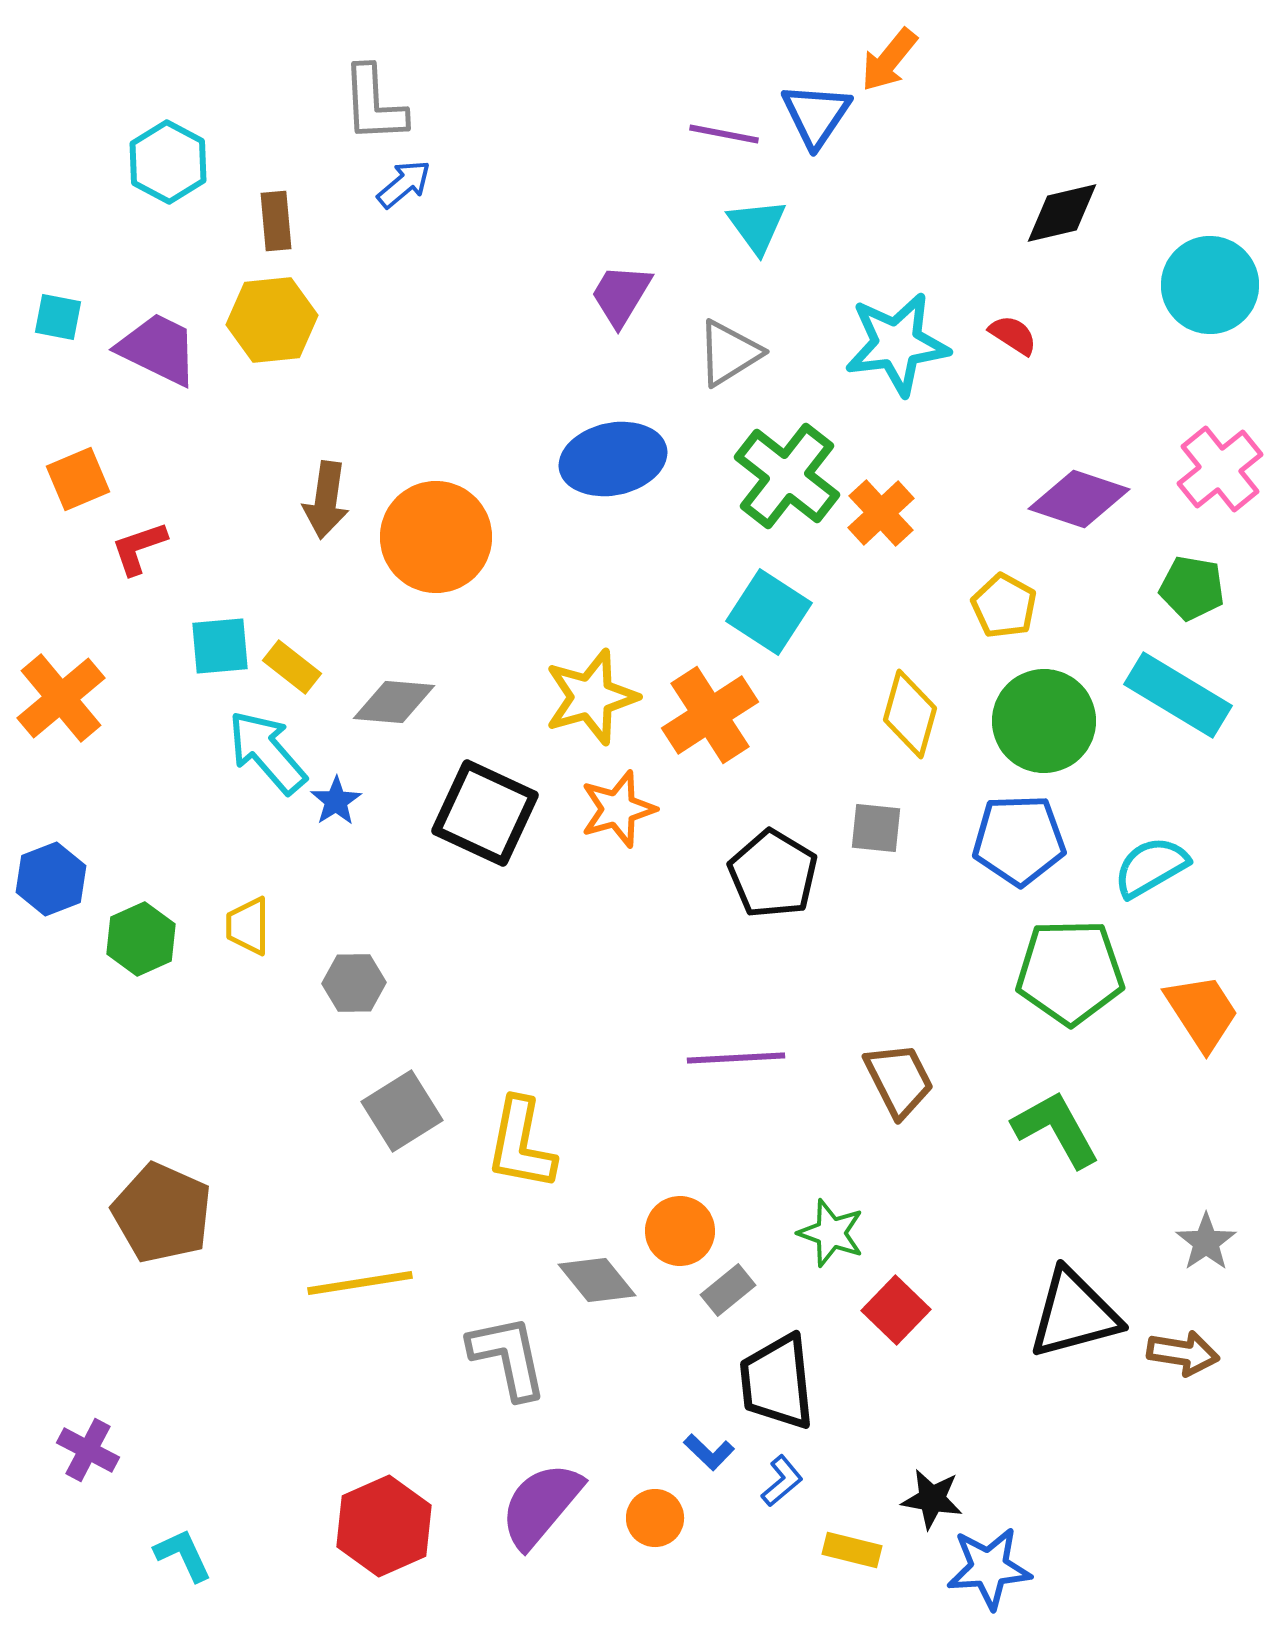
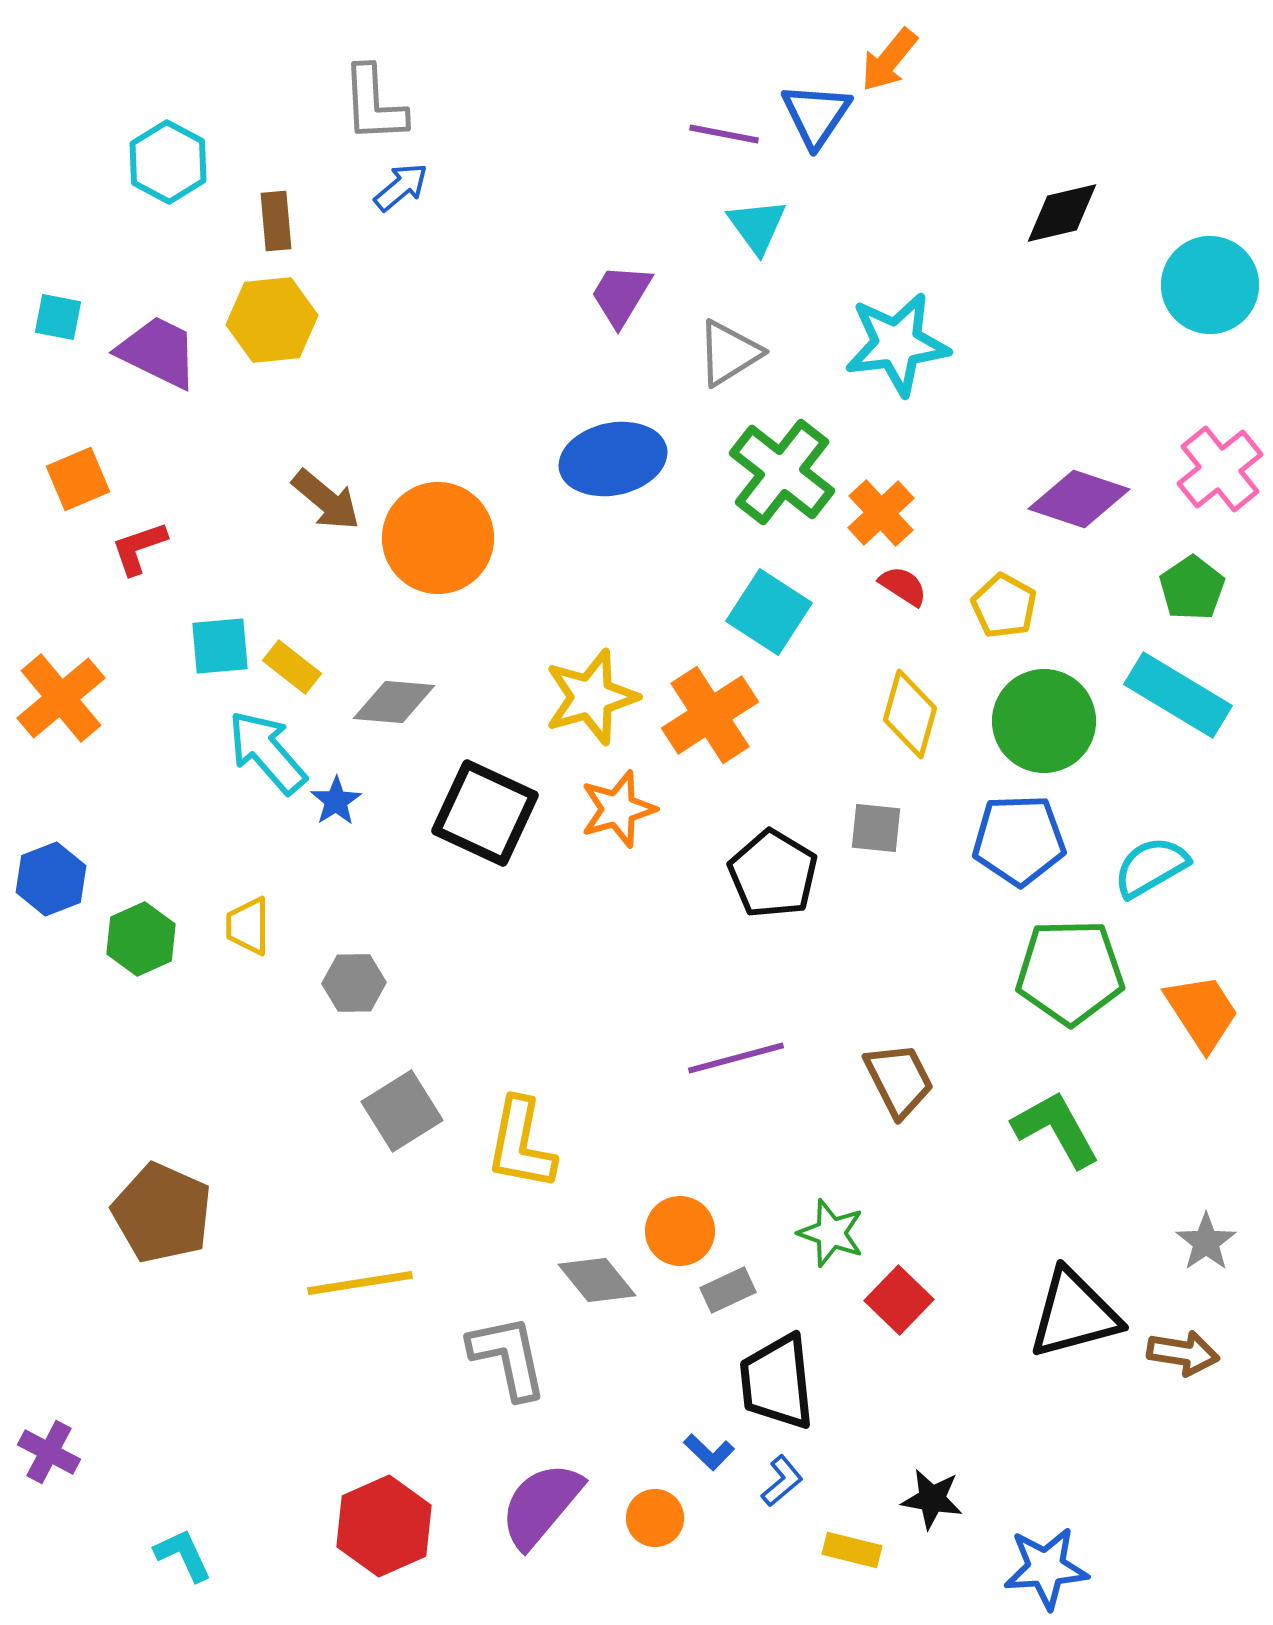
blue arrow at (404, 184): moved 3 px left, 3 px down
red semicircle at (1013, 335): moved 110 px left, 251 px down
purple trapezoid at (158, 349): moved 3 px down
green cross at (787, 476): moved 5 px left, 4 px up
brown arrow at (326, 500): rotated 58 degrees counterclockwise
orange circle at (436, 537): moved 2 px right, 1 px down
green pentagon at (1192, 588): rotated 28 degrees clockwise
purple line at (736, 1058): rotated 12 degrees counterclockwise
gray rectangle at (728, 1290): rotated 14 degrees clockwise
red square at (896, 1310): moved 3 px right, 10 px up
purple cross at (88, 1450): moved 39 px left, 2 px down
blue star at (989, 1568): moved 57 px right
